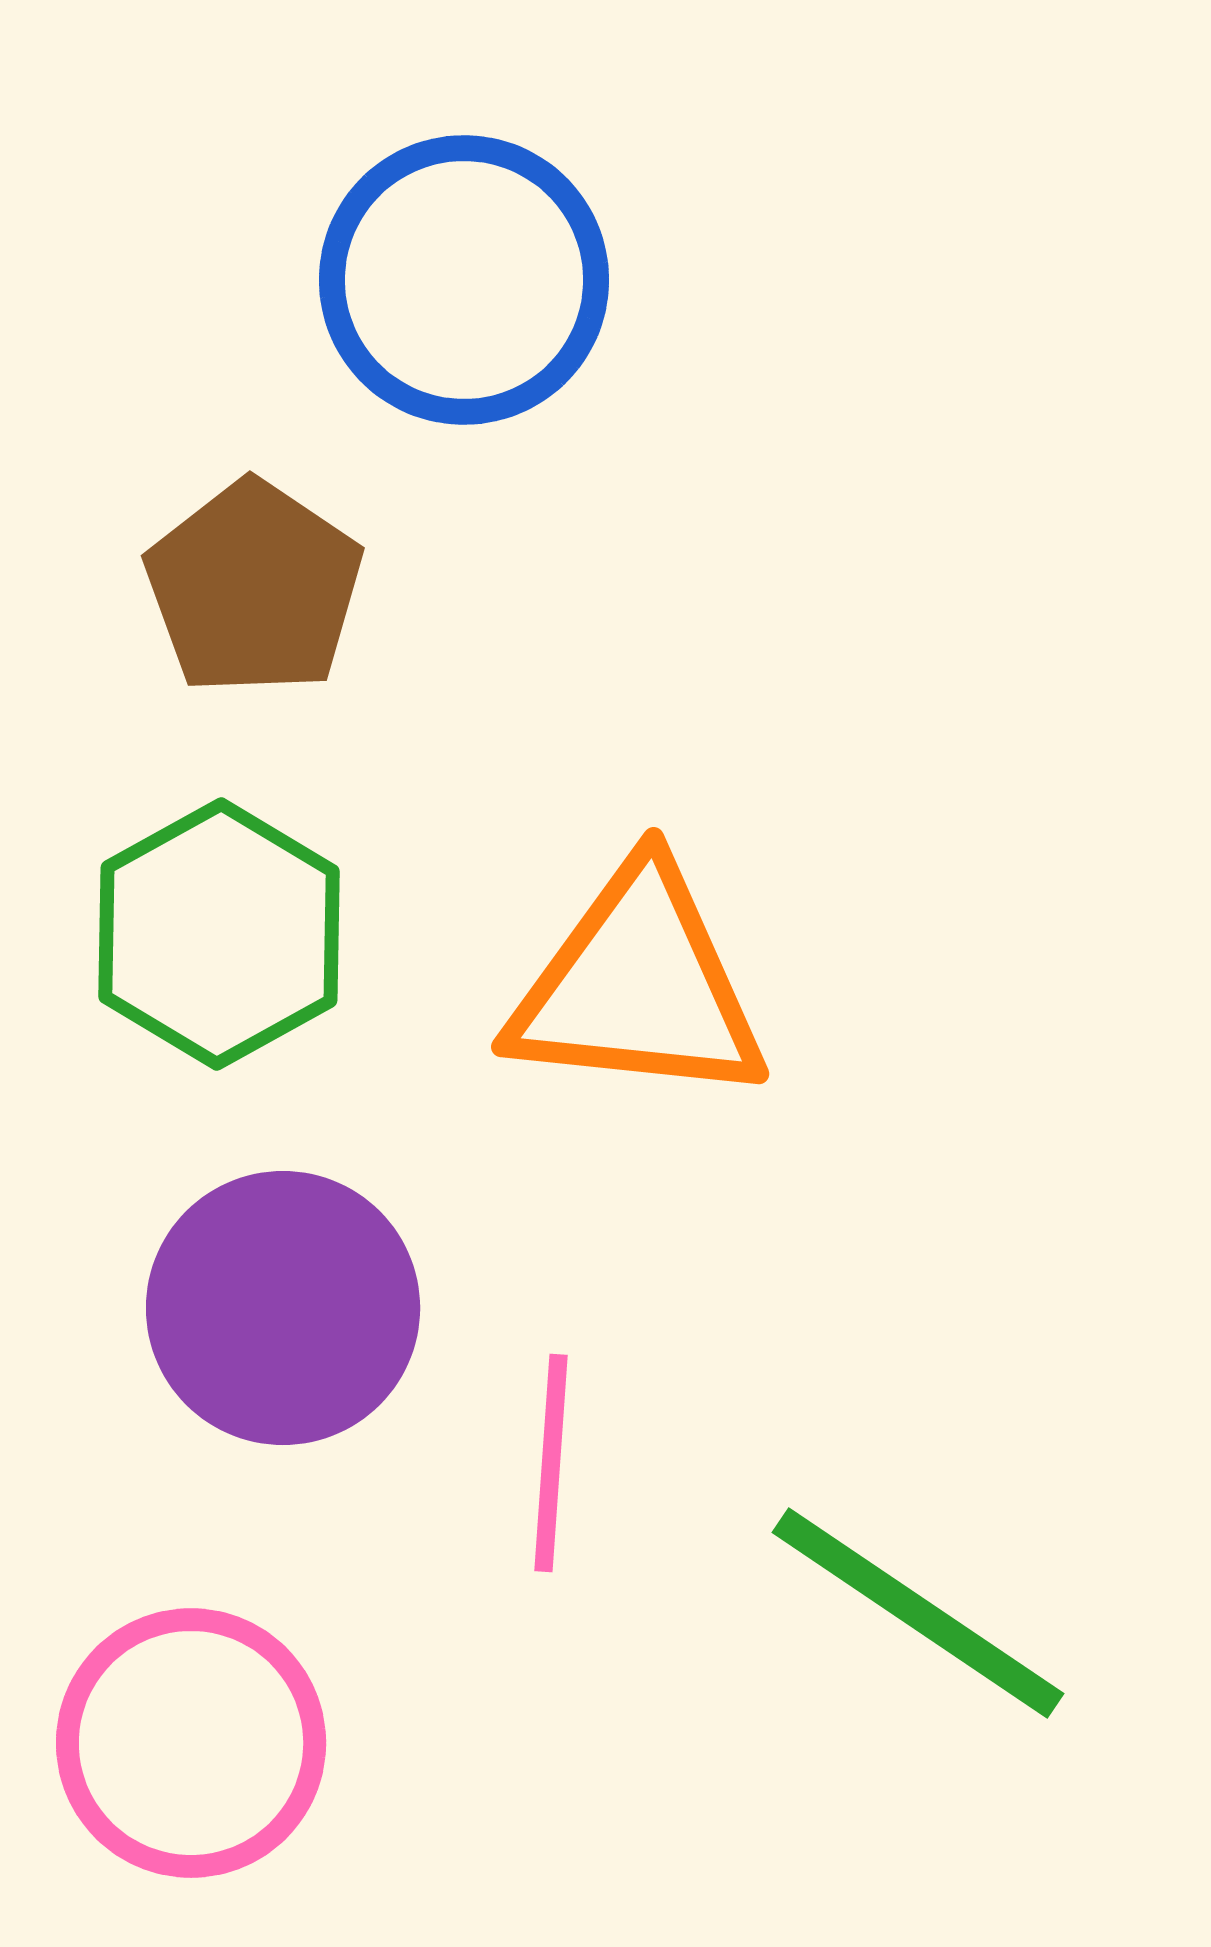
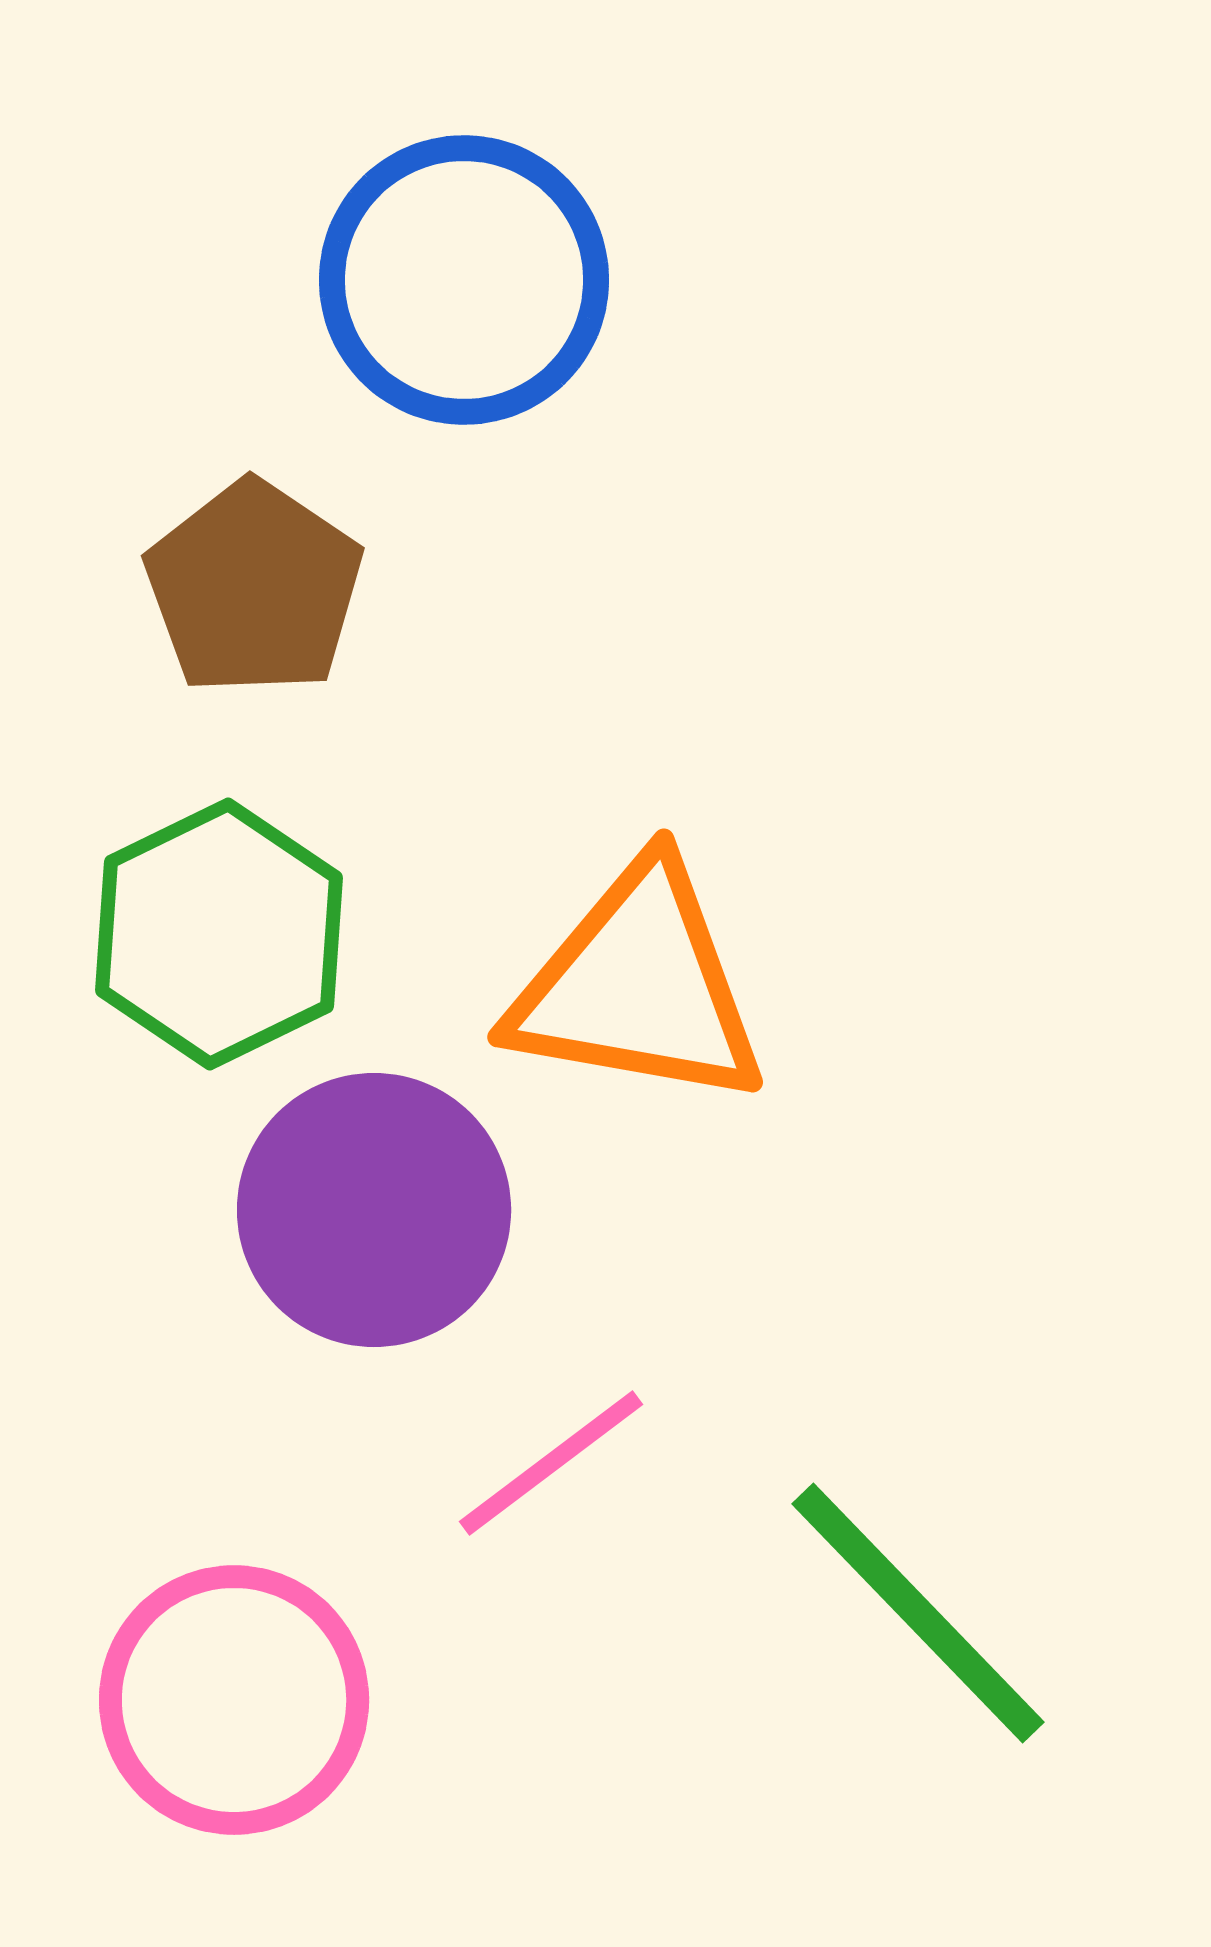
green hexagon: rotated 3 degrees clockwise
orange triangle: rotated 4 degrees clockwise
purple circle: moved 91 px right, 98 px up
pink line: rotated 49 degrees clockwise
green line: rotated 12 degrees clockwise
pink circle: moved 43 px right, 43 px up
